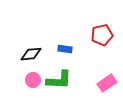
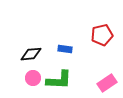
pink circle: moved 2 px up
